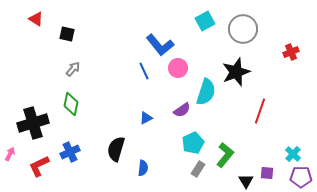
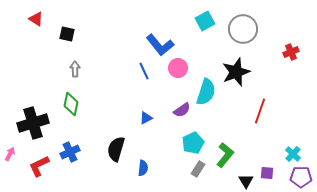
gray arrow: moved 2 px right; rotated 42 degrees counterclockwise
